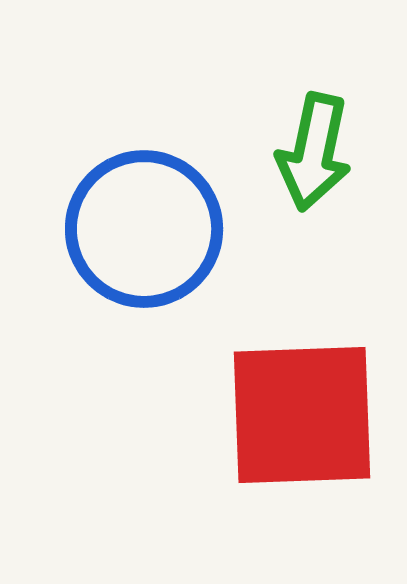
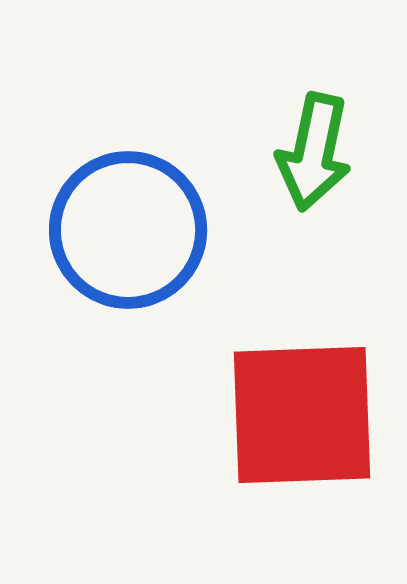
blue circle: moved 16 px left, 1 px down
